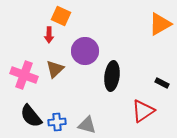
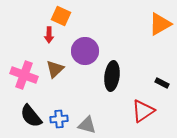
blue cross: moved 2 px right, 3 px up
